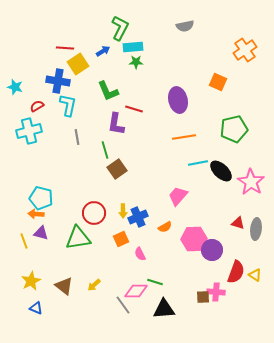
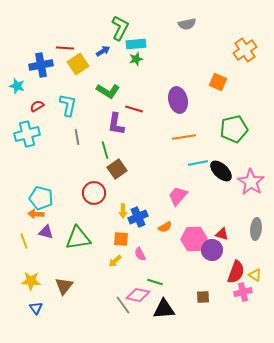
gray semicircle at (185, 26): moved 2 px right, 2 px up
cyan rectangle at (133, 47): moved 3 px right, 3 px up
green star at (136, 62): moved 3 px up; rotated 16 degrees counterclockwise
blue cross at (58, 81): moved 17 px left, 16 px up; rotated 20 degrees counterclockwise
cyan star at (15, 87): moved 2 px right, 1 px up
green L-shape at (108, 91): rotated 35 degrees counterclockwise
cyan cross at (29, 131): moved 2 px left, 3 px down
red circle at (94, 213): moved 20 px up
red triangle at (238, 223): moved 16 px left, 11 px down
purple triangle at (41, 233): moved 5 px right, 1 px up
orange square at (121, 239): rotated 28 degrees clockwise
yellow star at (31, 281): rotated 30 degrees clockwise
yellow arrow at (94, 285): moved 21 px right, 24 px up
brown triangle at (64, 286): rotated 30 degrees clockwise
pink diamond at (136, 291): moved 2 px right, 4 px down; rotated 10 degrees clockwise
pink cross at (216, 292): moved 27 px right; rotated 18 degrees counterclockwise
blue triangle at (36, 308): rotated 32 degrees clockwise
